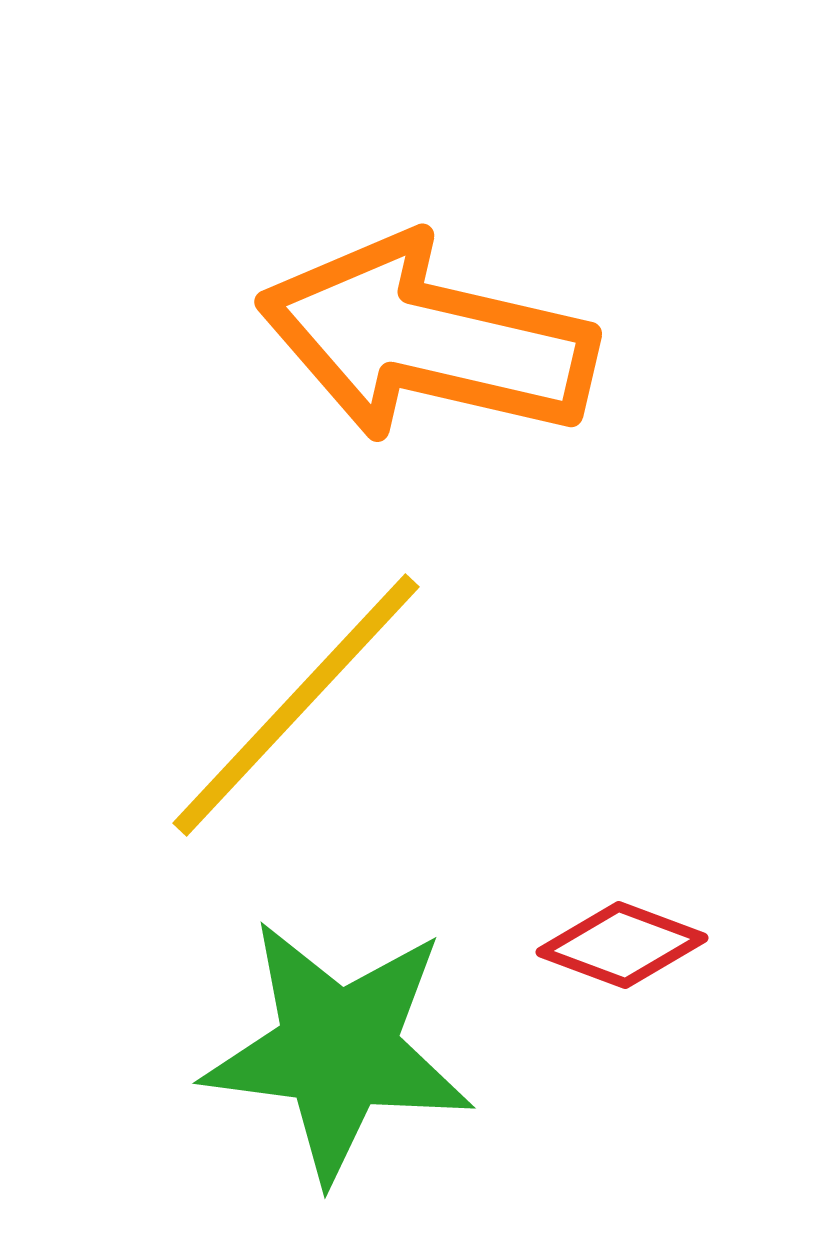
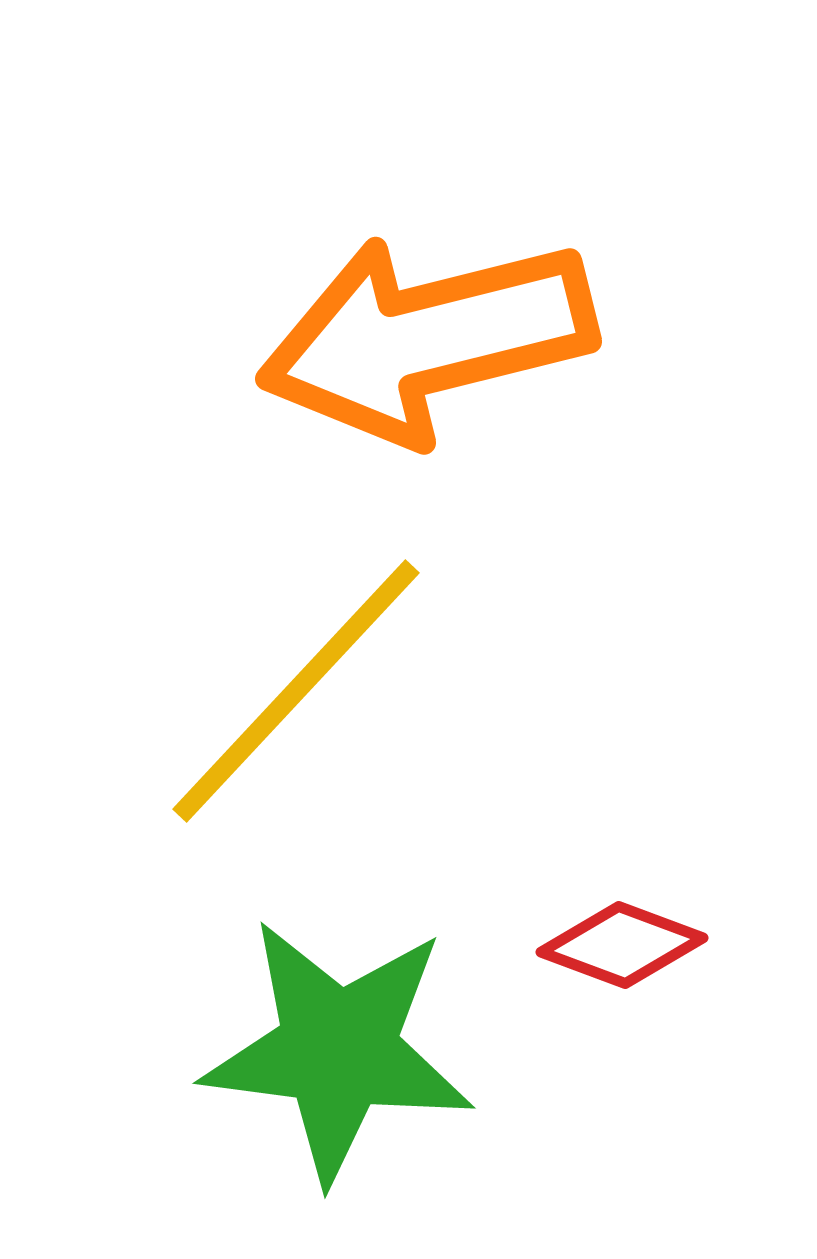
orange arrow: rotated 27 degrees counterclockwise
yellow line: moved 14 px up
